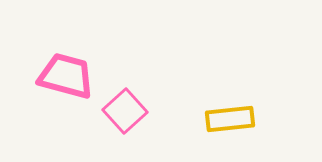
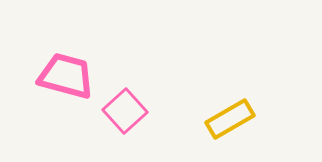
yellow rectangle: rotated 24 degrees counterclockwise
